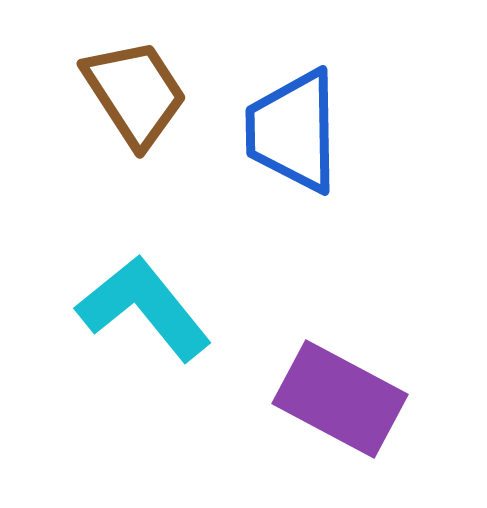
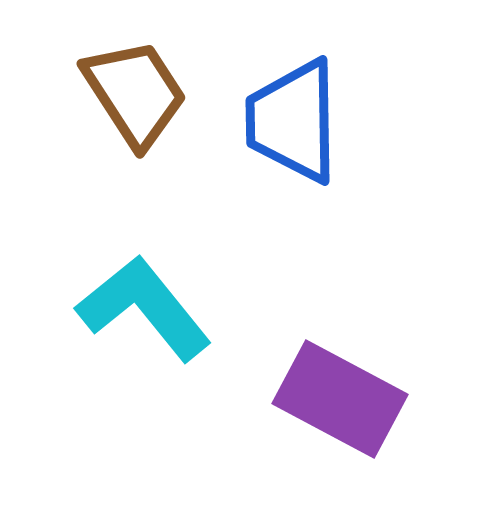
blue trapezoid: moved 10 px up
